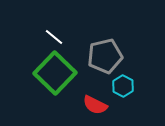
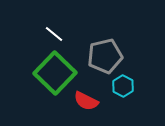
white line: moved 3 px up
red semicircle: moved 9 px left, 4 px up
